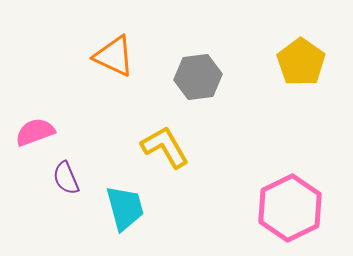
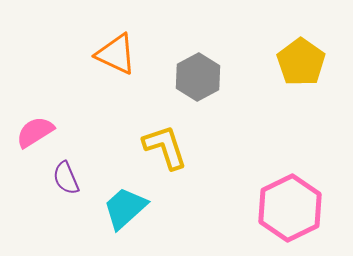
orange triangle: moved 2 px right, 2 px up
gray hexagon: rotated 21 degrees counterclockwise
pink semicircle: rotated 12 degrees counterclockwise
yellow L-shape: rotated 12 degrees clockwise
cyan trapezoid: rotated 117 degrees counterclockwise
